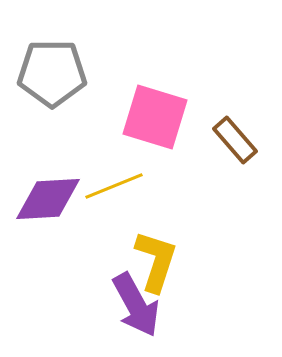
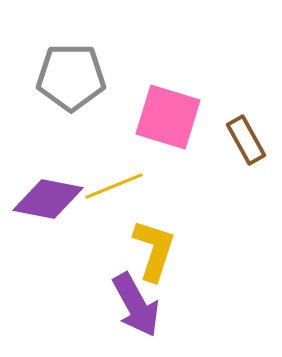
gray pentagon: moved 19 px right, 4 px down
pink square: moved 13 px right
brown rectangle: moved 11 px right; rotated 12 degrees clockwise
purple diamond: rotated 14 degrees clockwise
yellow L-shape: moved 2 px left, 11 px up
